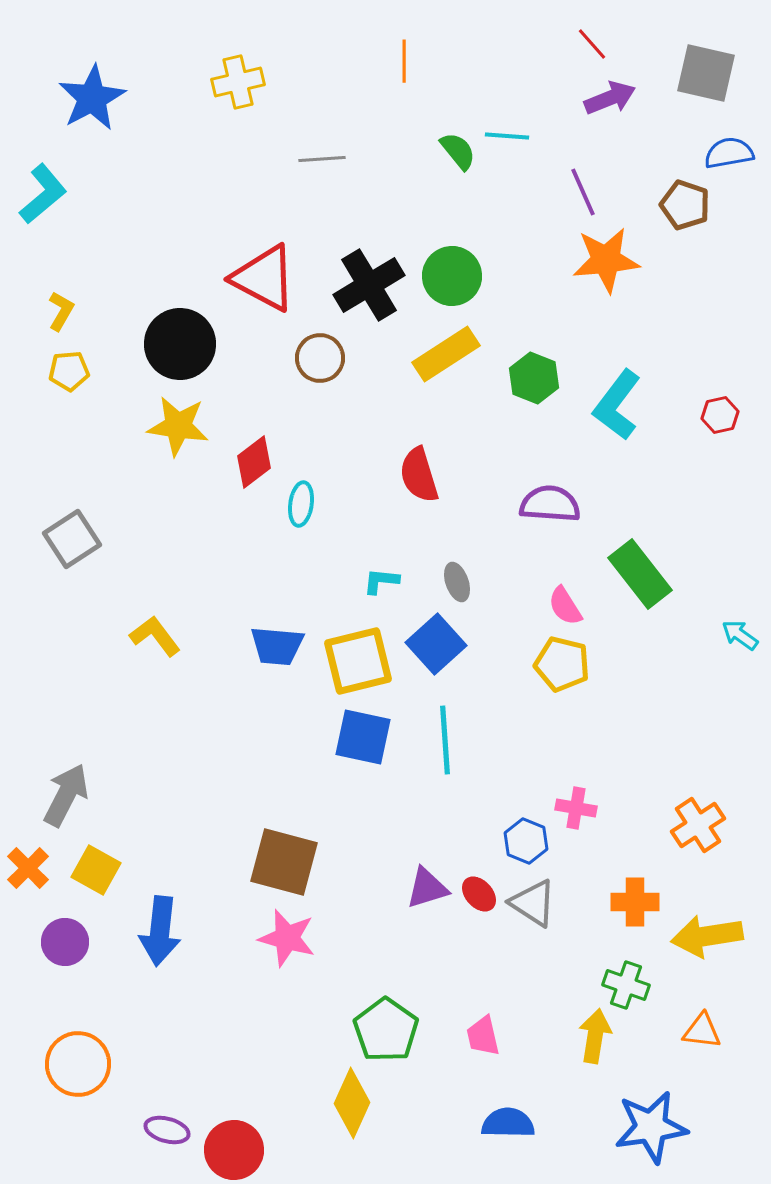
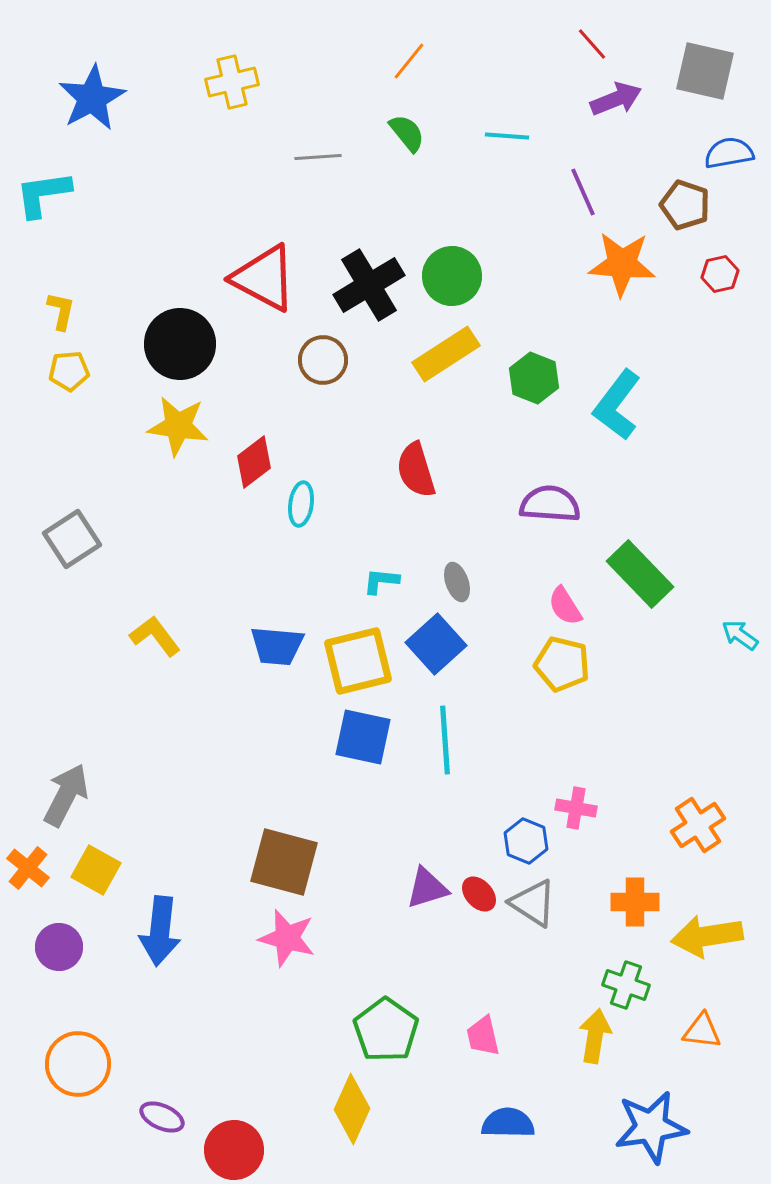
orange line at (404, 61): moved 5 px right; rotated 39 degrees clockwise
gray square at (706, 73): moved 1 px left, 2 px up
yellow cross at (238, 82): moved 6 px left
purple arrow at (610, 98): moved 6 px right, 1 px down
green semicircle at (458, 151): moved 51 px left, 18 px up
gray line at (322, 159): moved 4 px left, 2 px up
cyan L-shape at (43, 194): rotated 148 degrees counterclockwise
orange star at (606, 260): moved 16 px right, 4 px down; rotated 10 degrees clockwise
yellow L-shape at (61, 311): rotated 18 degrees counterclockwise
brown circle at (320, 358): moved 3 px right, 2 px down
red hexagon at (720, 415): moved 141 px up
red semicircle at (419, 475): moved 3 px left, 5 px up
green rectangle at (640, 574): rotated 6 degrees counterclockwise
orange cross at (28, 868): rotated 6 degrees counterclockwise
purple circle at (65, 942): moved 6 px left, 5 px down
yellow diamond at (352, 1103): moved 6 px down
purple ellipse at (167, 1130): moved 5 px left, 13 px up; rotated 9 degrees clockwise
